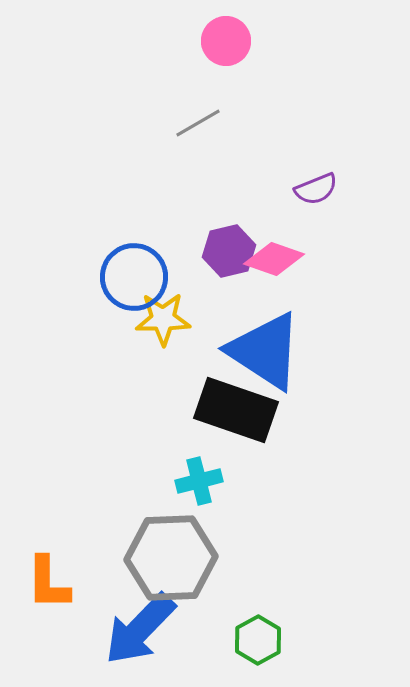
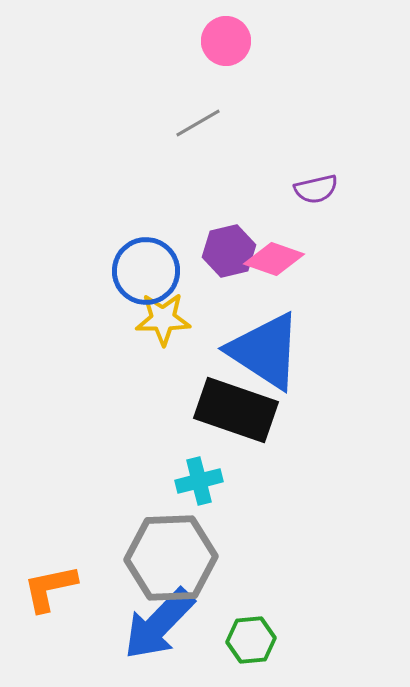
purple semicircle: rotated 9 degrees clockwise
blue circle: moved 12 px right, 6 px up
orange L-shape: moved 2 px right, 5 px down; rotated 78 degrees clockwise
blue arrow: moved 19 px right, 5 px up
green hexagon: moved 7 px left; rotated 24 degrees clockwise
